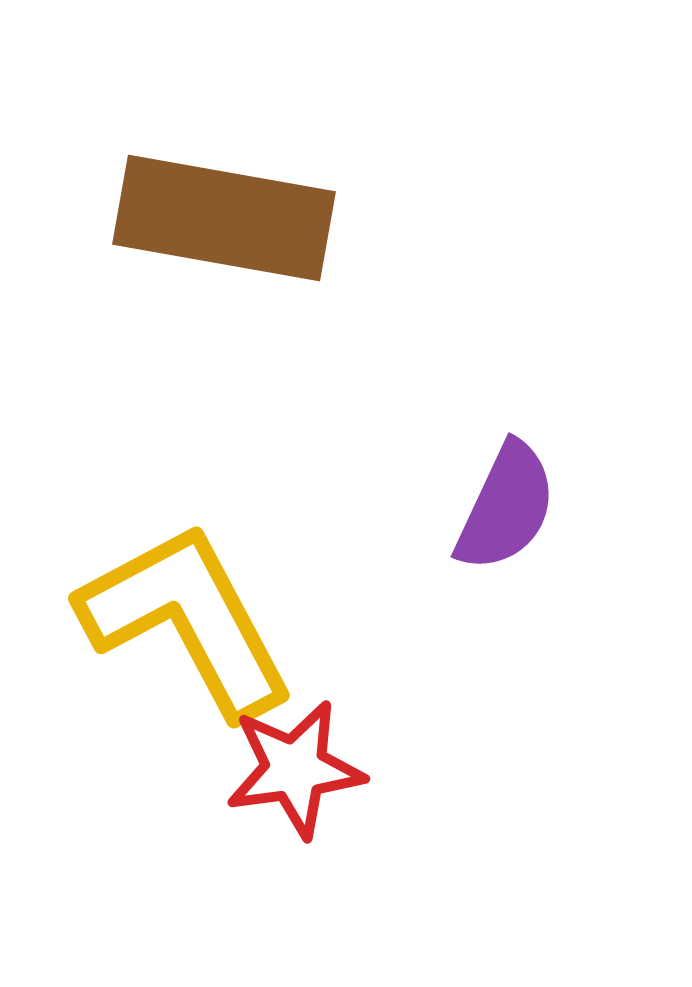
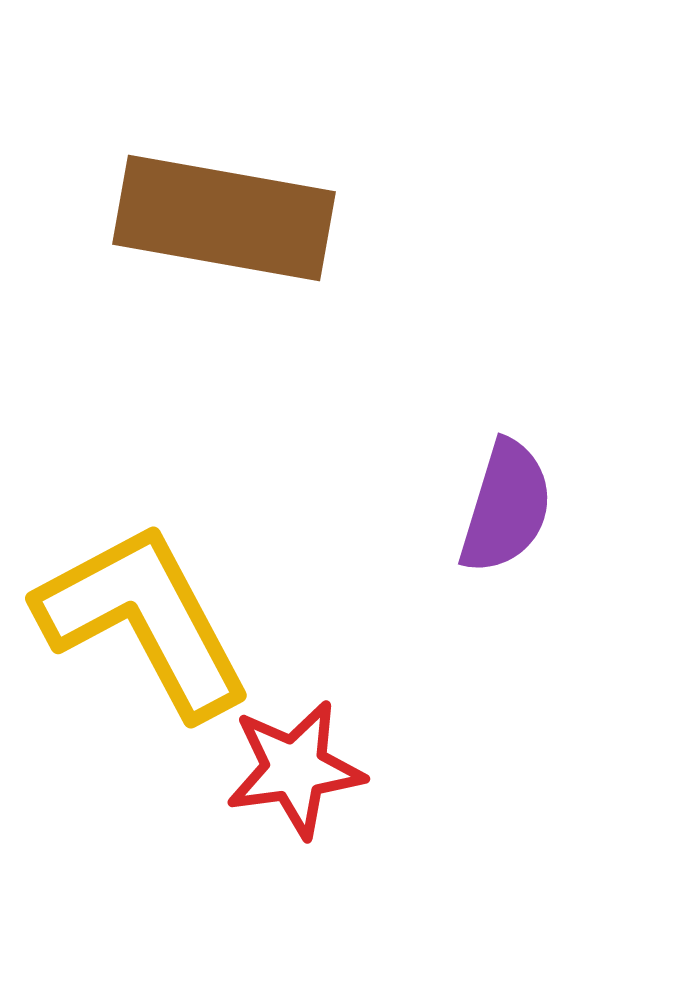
purple semicircle: rotated 8 degrees counterclockwise
yellow L-shape: moved 43 px left
